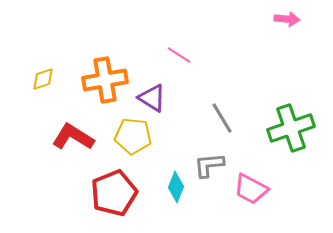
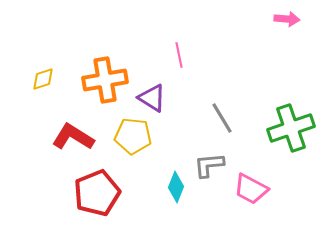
pink line: rotated 45 degrees clockwise
red pentagon: moved 17 px left
